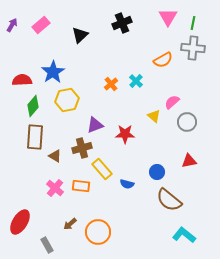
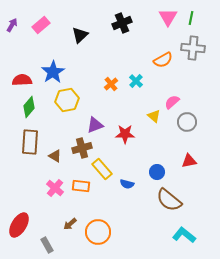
green line: moved 2 px left, 5 px up
green diamond: moved 4 px left, 1 px down
brown rectangle: moved 5 px left, 5 px down
red ellipse: moved 1 px left, 3 px down
